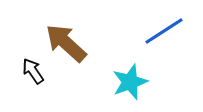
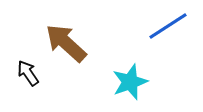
blue line: moved 4 px right, 5 px up
black arrow: moved 5 px left, 2 px down
